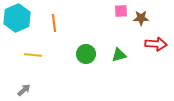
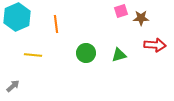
pink square: rotated 16 degrees counterclockwise
cyan hexagon: moved 1 px up
orange line: moved 2 px right, 1 px down
red arrow: moved 1 px left, 1 px down
green circle: moved 1 px up
gray arrow: moved 11 px left, 4 px up
